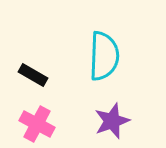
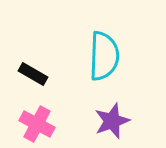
black rectangle: moved 1 px up
